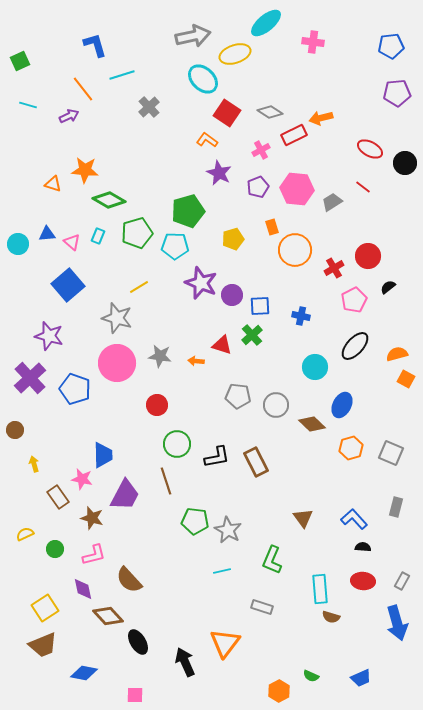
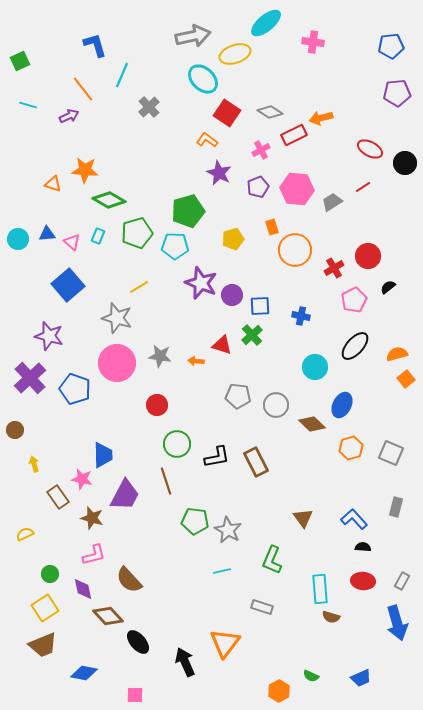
cyan line at (122, 75): rotated 50 degrees counterclockwise
red line at (363, 187): rotated 70 degrees counterclockwise
cyan circle at (18, 244): moved 5 px up
orange square at (406, 379): rotated 24 degrees clockwise
green circle at (55, 549): moved 5 px left, 25 px down
black ellipse at (138, 642): rotated 10 degrees counterclockwise
